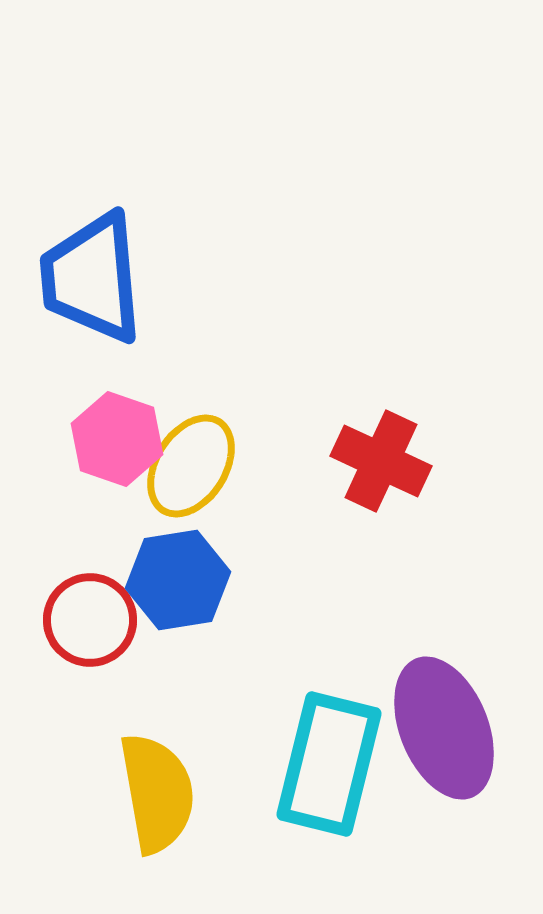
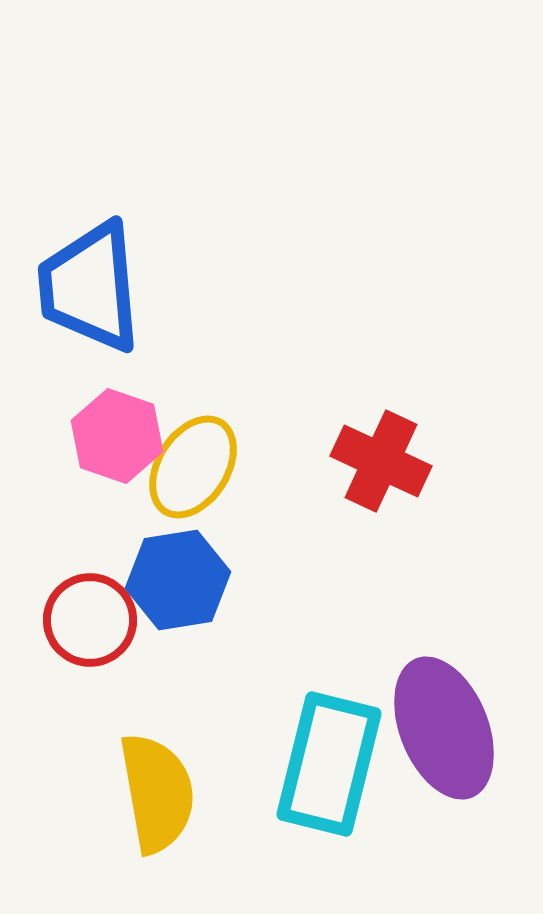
blue trapezoid: moved 2 px left, 9 px down
pink hexagon: moved 3 px up
yellow ellipse: moved 2 px right, 1 px down
